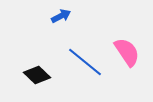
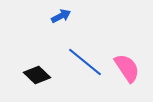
pink semicircle: moved 16 px down
